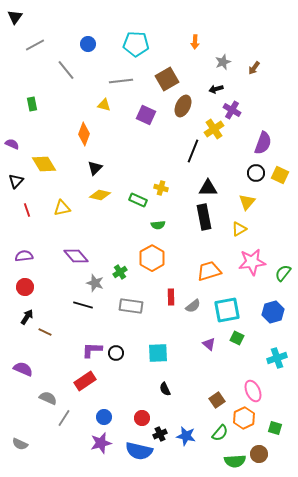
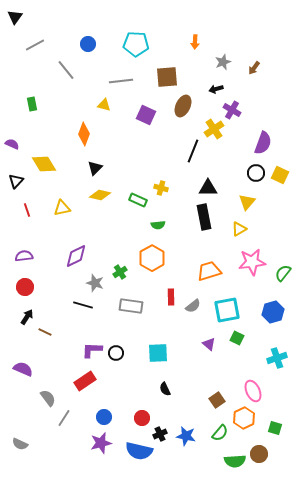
brown square at (167, 79): moved 2 px up; rotated 25 degrees clockwise
purple diamond at (76, 256): rotated 75 degrees counterclockwise
gray semicircle at (48, 398): rotated 30 degrees clockwise
